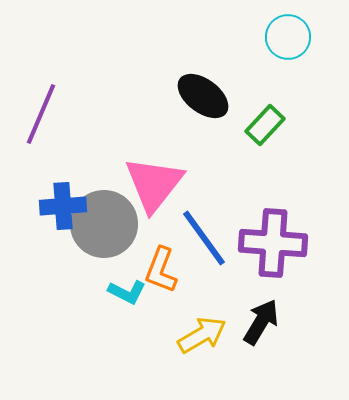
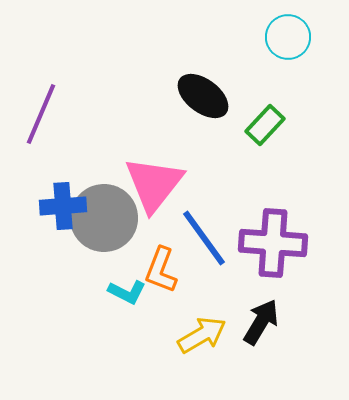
gray circle: moved 6 px up
